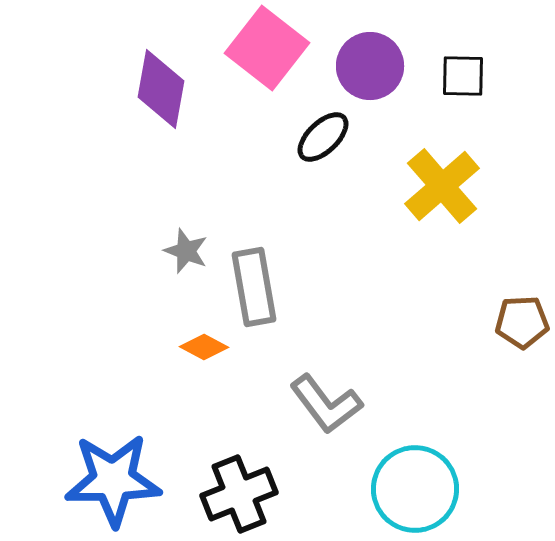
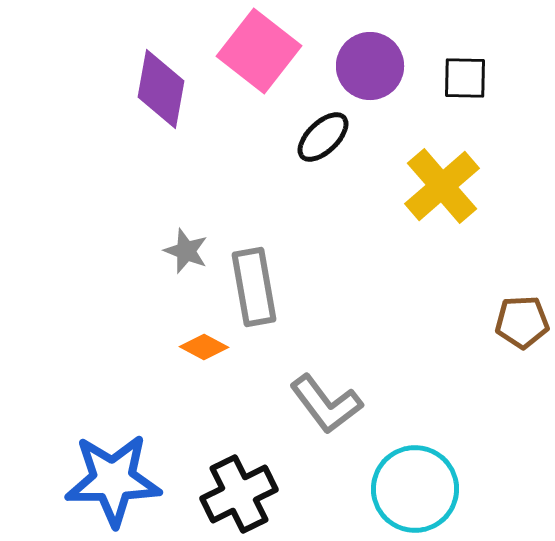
pink square: moved 8 px left, 3 px down
black square: moved 2 px right, 2 px down
black cross: rotated 4 degrees counterclockwise
